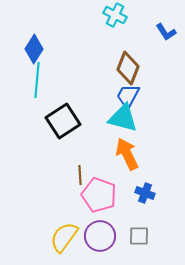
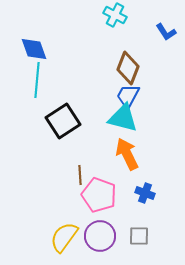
blue diamond: rotated 52 degrees counterclockwise
